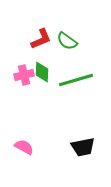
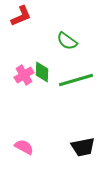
red L-shape: moved 20 px left, 23 px up
pink cross: rotated 18 degrees counterclockwise
